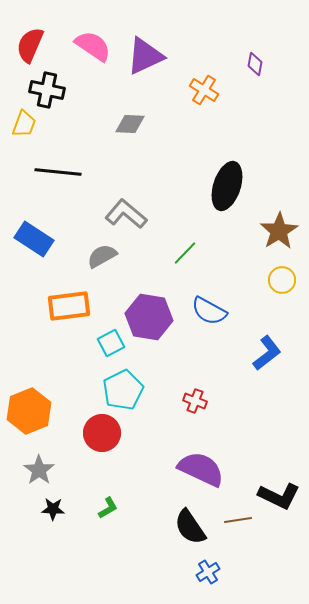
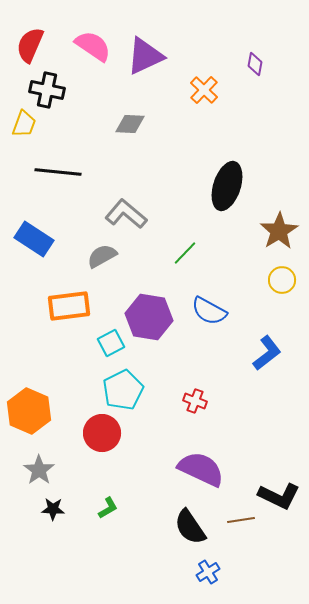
orange cross: rotated 12 degrees clockwise
orange hexagon: rotated 15 degrees counterclockwise
brown line: moved 3 px right
